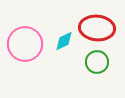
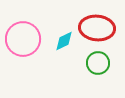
pink circle: moved 2 px left, 5 px up
green circle: moved 1 px right, 1 px down
